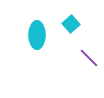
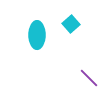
purple line: moved 20 px down
